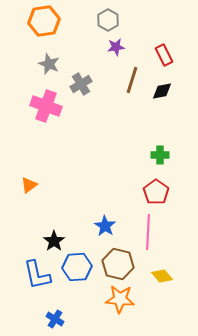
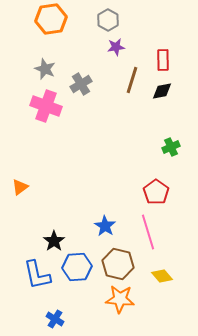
orange hexagon: moved 7 px right, 2 px up
red rectangle: moved 1 px left, 5 px down; rotated 25 degrees clockwise
gray star: moved 4 px left, 5 px down
green cross: moved 11 px right, 8 px up; rotated 24 degrees counterclockwise
orange triangle: moved 9 px left, 2 px down
pink line: rotated 20 degrees counterclockwise
